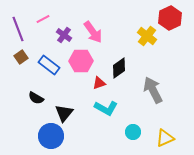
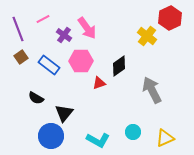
pink arrow: moved 6 px left, 4 px up
black diamond: moved 2 px up
gray arrow: moved 1 px left
cyan L-shape: moved 8 px left, 32 px down
